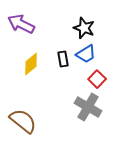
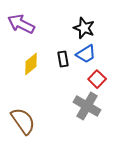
gray cross: moved 1 px left, 1 px up
brown semicircle: rotated 16 degrees clockwise
